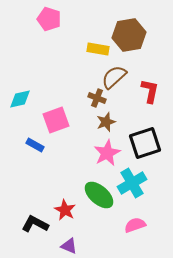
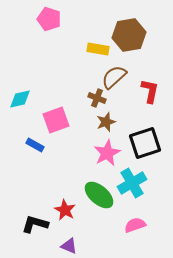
black L-shape: rotated 12 degrees counterclockwise
